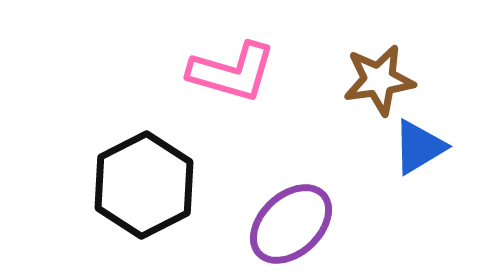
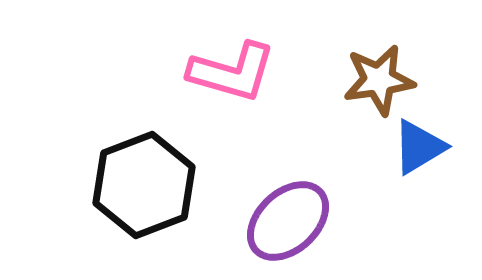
black hexagon: rotated 6 degrees clockwise
purple ellipse: moved 3 px left, 3 px up
